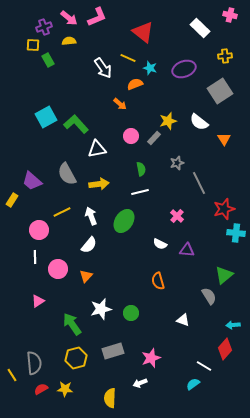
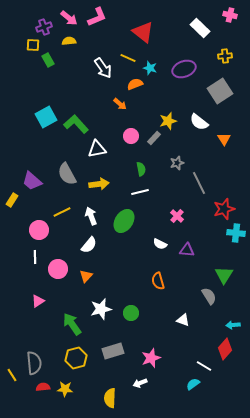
green triangle at (224, 275): rotated 18 degrees counterclockwise
red semicircle at (41, 389): moved 2 px right, 2 px up; rotated 24 degrees clockwise
